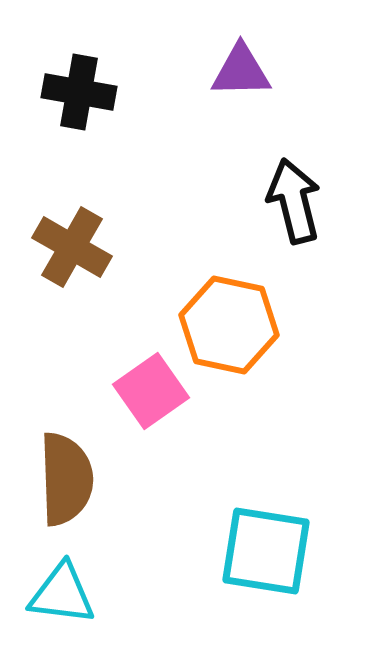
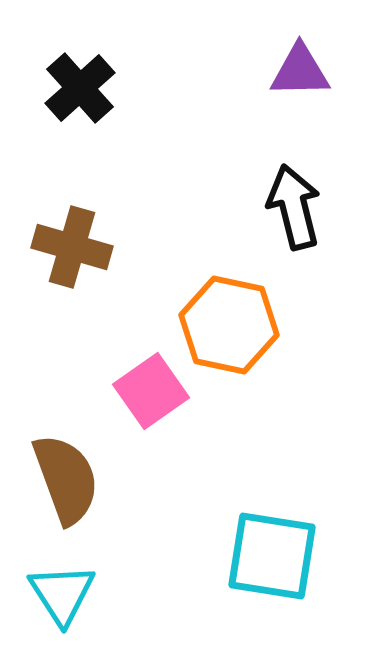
purple triangle: moved 59 px right
black cross: moved 1 px right, 4 px up; rotated 38 degrees clockwise
black arrow: moved 6 px down
brown cross: rotated 14 degrees counterclockwise
brown semicircle: rotated 18 degrees counterclockwise
cyan square: moved 6 px right, 5 px down
cyan triangle: rotated 50 degrees clockwise
